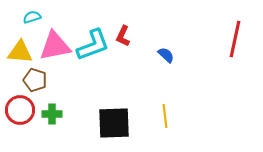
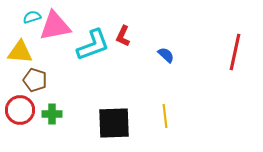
red line: moved 13 px down
pink triangle: moved 20 px up
